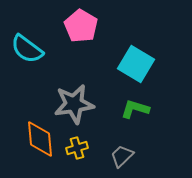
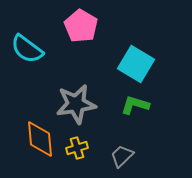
gray star: moved 2 px right
green L-shape: moved 4 px up
